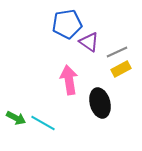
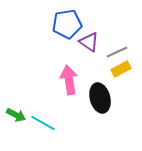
black ellipse: moved 5 px up
green arrow: moved 3 px up
